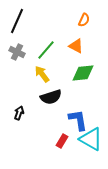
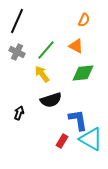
black semicircle: moved 3 px down
